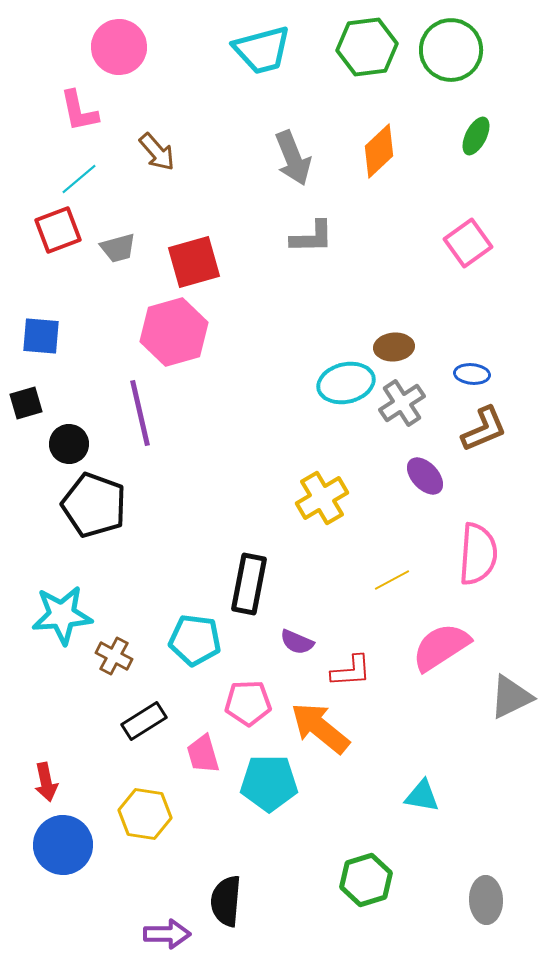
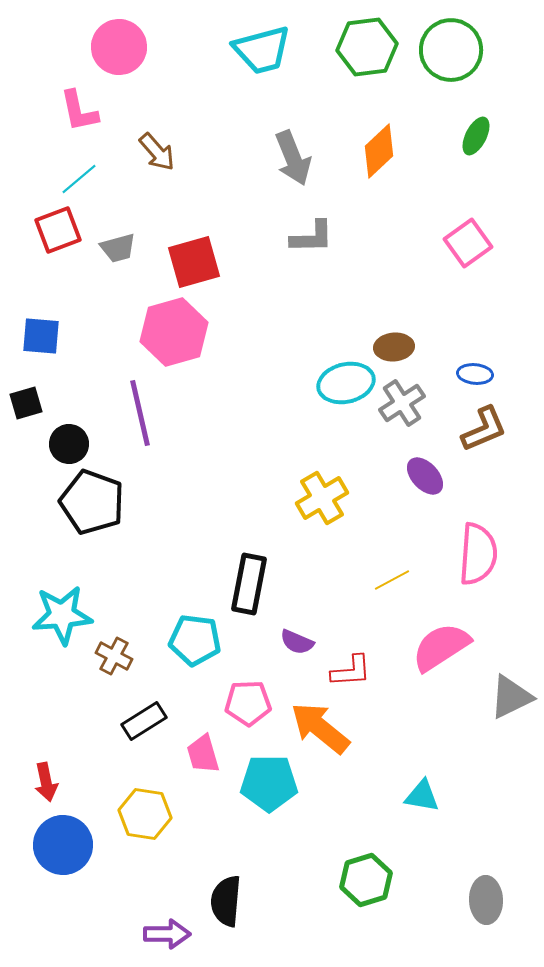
blue ellipse at (472, 374): moved 3 px right
black pentagon at (94, 505): moved 2 px left, 3 px up
